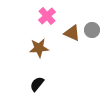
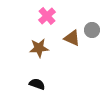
brown triangle: moved 5 px down
black semicircle: rotated 70 degrees clockwise
